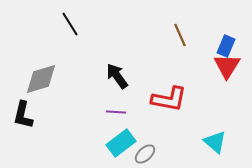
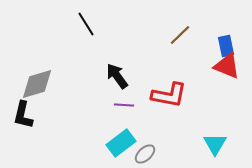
black line: moved 16 px right
brown line: rotated 70 degrees clockwise
blue rectangle: rotated 35 degrees counterclockwise
red triangle: rotated 40 degrees counterclockwise
gray diamond: moved 4 px left, 5 px down
red L-shape: moved 4 px up
purple line: moved 8 px right, 7 px up
cyan triangle: moved 2 px down; rotated 20 degrees clockwise
